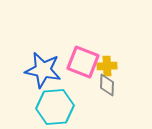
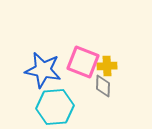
gray diamond: moved 4 px left, 1 px down
